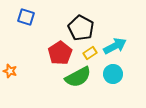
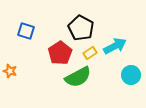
blue square: moved 14 px down
cyan circle: moved 18 px right, 1 px down
